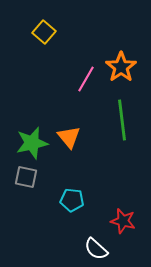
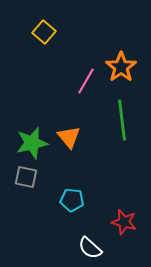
pink line: moved 2 px down
red star: moved 1 px right, 1 px down
white semicircle: moved 6 px left, 1 px up
